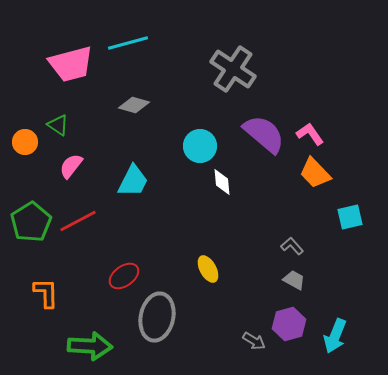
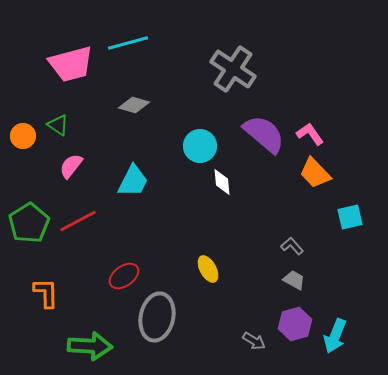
orange circle: moved 2 px left, 6 px up
green pentagon: moved 2 px left, 1 px down
purple hexagon: moved 6 px right
